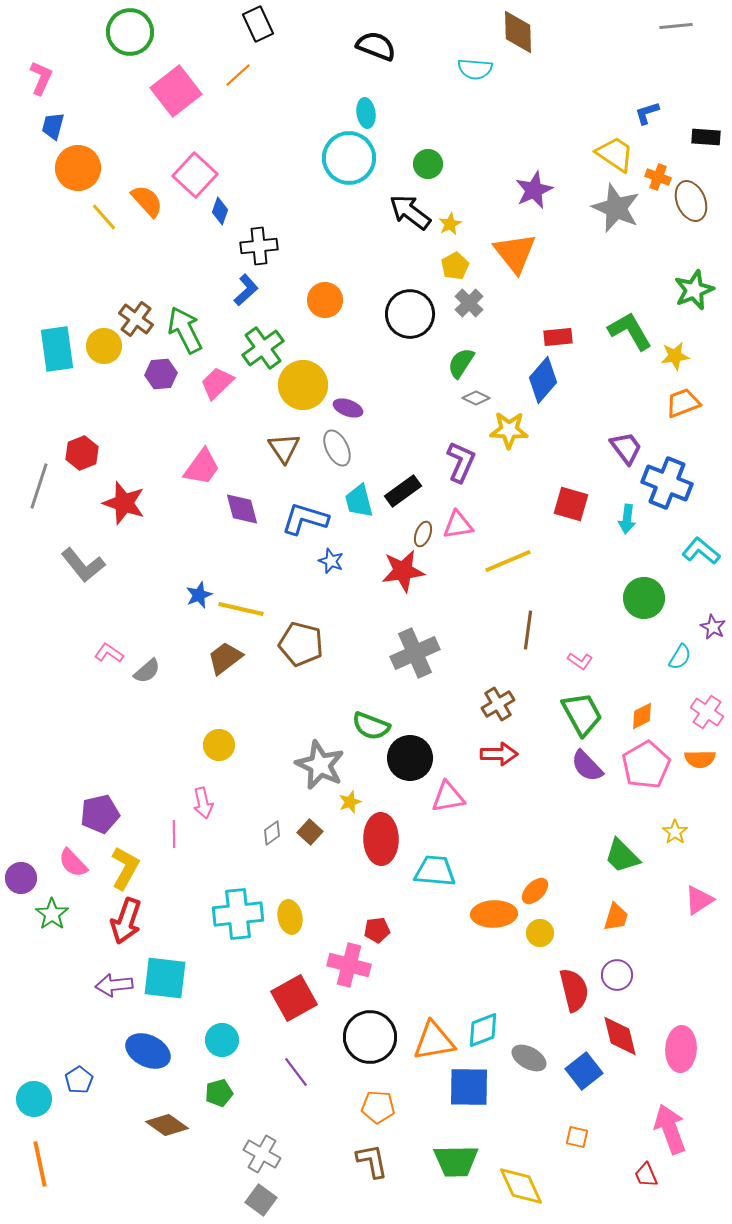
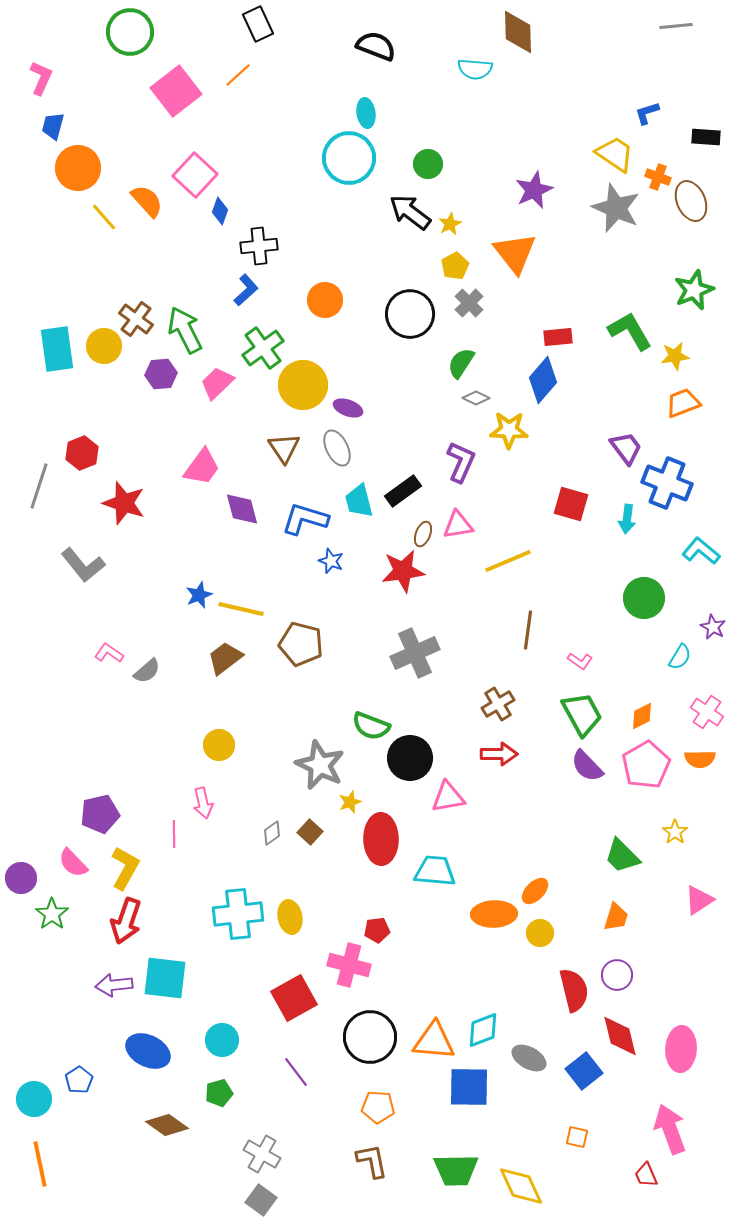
orange triangle at (434, 1041): rotated 15 degrees clockwise
green trapezoid at (456, 1161): moved 9 px down
